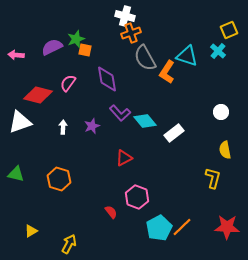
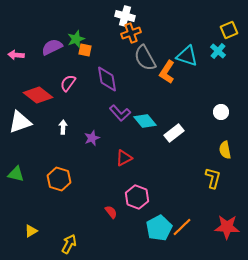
red diamond: rotated 24 degrees clockwise
purple star: moved 12 px down
